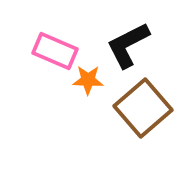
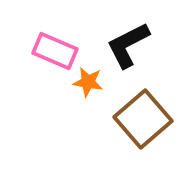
orange star: moved 2 px down; rotated 8 degrees clockwise
brown square: moved 11 px down
